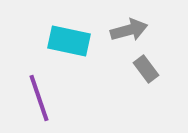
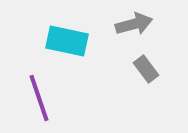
gray arrow: moved 5 px right, 6 px up
cyan rectangle: moved 2 px left
